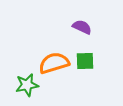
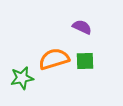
orange semicircle: moved 4 px up
green star: moved 5 px left, 7 px up
